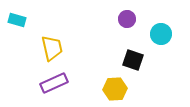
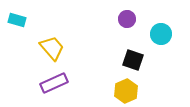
yellow trapezoid: rotated 28 degrees counterclockwise
yellow hexagon: moved 11 px right, 2 px down; rotated 20 degrees counterclockwise
